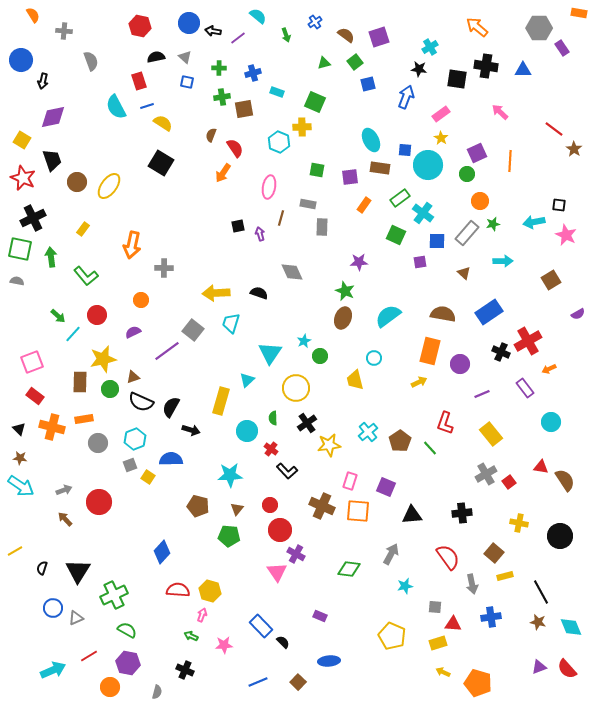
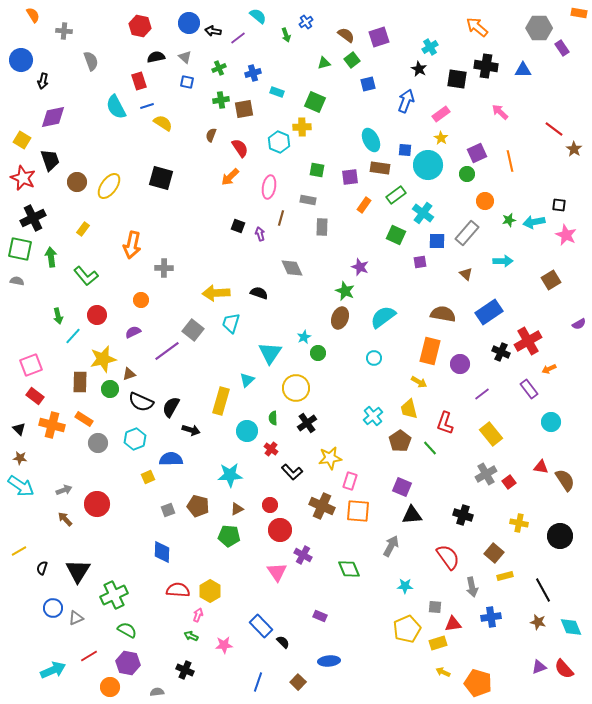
blue cross at (315, 22): moved 9 px left
green square at (355, 62): moved 3 px left, 2 px up
green cross at (219, 68): rotated 24 degrees counterclockwise
black star at (419, 69): rotated 21 degrees clockwise
green cross at (222, 97): moved 1 px left, 3 px down
blue arrow at (406, 97): moved 4 px down
red semicircle at (235, 148): moved 5 px right
black trapezoid at (52, 160): moved 2 px left
orange line at (510, 161): rotated 15 degrees counterclockwise
black square at (161, 163): moved 15 px down; rotated 15 degrees counterclockwise
orange arrow at (223, 173): moved 7 px right, 4 px down; rotated 12 degrees clockwise
green rectangle at (400, 198): moved 4 px left, 3 px up
orange circle at (480, 201): moved 5 px right
gray rectangle at (308, 204): moved 4 px up
green star at (493, 224): moved 16 px right, 4 px up
black square at (238, 226): rotated 32 degrees clockwise
purple star at (359, 262): moved 1 px right, 5 px down; rotated 24 degrees clockwise
gray diamond at (292, 272): moved 4 px up
brown triangle at (464, 273): moved 2 px right, 1 px down
purple semicircle at (578, 314): moved 1 px right, 10 px down
green arrow at (58, 316): rotated 35 degrees clockwise
cyan semicircle at (388, 316): moved 5 px left, 1 px down
brown ellipse at (343, 318): moved 3 px left
cyan line at (73, 334): moved 2 px down
cyan star at (304, 341): moved 4 px up
green circle at (320, 356): moved 2 px left, 3 px up
pink square at (32, 362): moved 1 px left, 3 px down
brown triangle at (133, 377): moved 4 px left, 3 px up
yellow trapezoid at (355, 380): moved 54 px right, 29 px down
yellow arrow at (419, 382): rotated 56 degrees clockwise
purple rectangle at (525, 388): moved 4 px right, 1 px down
purple line at (482, 394): rotated 14 degrees counterclockwise
orange rectangle at (84, 419): rotated 42 degrees clockwise
orange cross at (52, 427): moved 2 px up
cyan cross at (368, 432): moved 5 px right, 16 px up
yellow star at (329, 445): moved 1 px right, 13 px down
gray square at (130, 465): moved 38 px right, 45 px down
black L-shape at (287, 471): moved 5 px right, 1 px down
yellow square at (148, 477): rotated 32 degrees clockwise
purple square at (386, 487): moved 16 px right
red circle at (99, 502): moved 2 px left, 2 px down
brown triangle at (237, 509): rotated 24 degrees clockwise
black cross at (462, 513): moved 1 px right, 2 px down; rotated 24 degrees clockwise
yellow line at (15, 551): moved 4 px right
blue diamond at (162, 552): rotated 40 degrees counterclockwise
purple cross at (296, 554): moved 7 px right, 1 px down
gray arrow at (391, 554): moved 8 px up
green diamond at (349, 569): rotated 60 degrees clockwise
gray arrow at (472, 584): moved 3 px down
cyan star at (405, 586): rotated 14 degrees clockwise
yellow hexagon at (210, 591): rotated 15 degrees clockwise
black line at (541, 592): moved 2 px right, 2 px up
pink arrow at (202, 615): moved 4 px left
red triangle at (453, 624): rotated 12 degrees counterclockwise
yellow pentagon at (392, 636): moved 15 px right, 7 px up; rotated 24 degrees clockwise
red semicircle at (567, 669): moved 3 px left
blue line at (258, 682): rotated 48 degrees counterclockwise
gray semicircle at (157, 692): rotated 112 degrees counterclockwise
